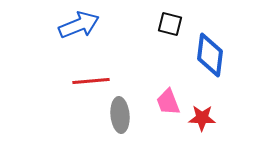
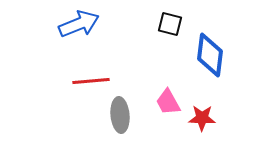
blue arrow: moved 1 px up
pink trapezoid: rotated 8 degrees counterclockwise
